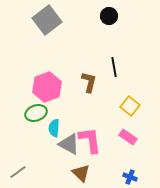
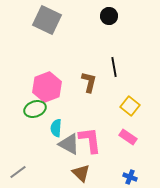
gray square: rotated 28 degrees counterclockwise
green ellipse: moved 1 px left, 4 px up
cyan semicircle: moved 2 px right
